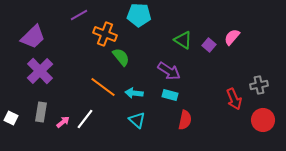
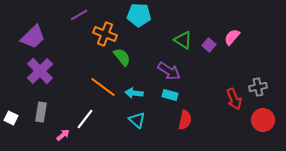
green semicircle: moved 1 px right
gray cross: moved 1 px left, 2 px down
pink arrow: moved 13 px down
